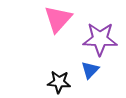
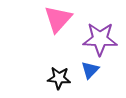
black star: moved 4 px up
